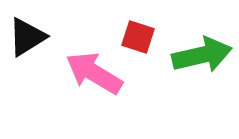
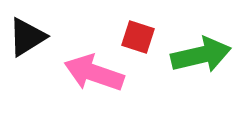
green arrow: moved 1 px left
pink arrow: rotated 12 degrees counterclockwise
